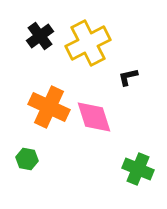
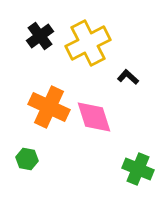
black L-shape: rotated 55 degrees clockwise
